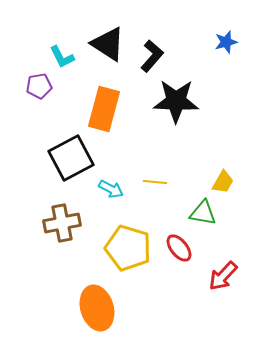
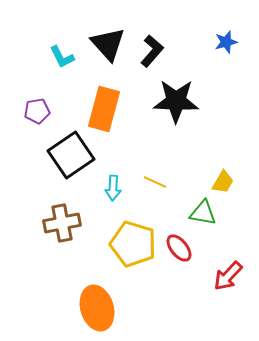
black triangle: rotated 15 degrees clockwise
black L-shape: moved 5 px up
purple pentagon: moved 2 px left, 25 px down
black square: moved 3 px up; rotated 6 degrees counterclockwise
yellow line: rotated 20 degrees clockwise
cyan arrow: moved 2 px right, 1 px up; rotated 65 degrees clockwise
yellow pentagon: moved 5 px right, 4 px up
red arrow: moved 5 px right
